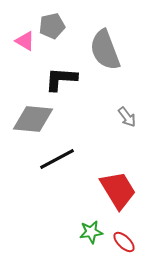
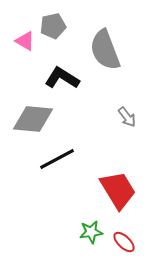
gray pentagon: moved 1 px right
black L-shape: moved 1 px right, 1 px up; rotated 28 degrees clockwise
